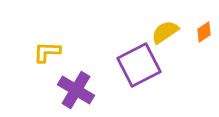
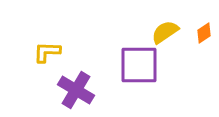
orange diamond: moved 1 px down
purple square: rotated 27 degrees clockwise
